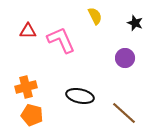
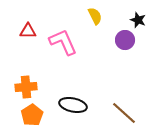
black star: moved 3 px right, 3 px up
pink L-shape: moved 2 px right, 2 px down
purple circle: moved 18 px up
orange cross: rotated 10 degrees clockwise
black ellipse: moved 7 px left, 9 px down
orange pentagon: rotated 25 degrees clockwise
